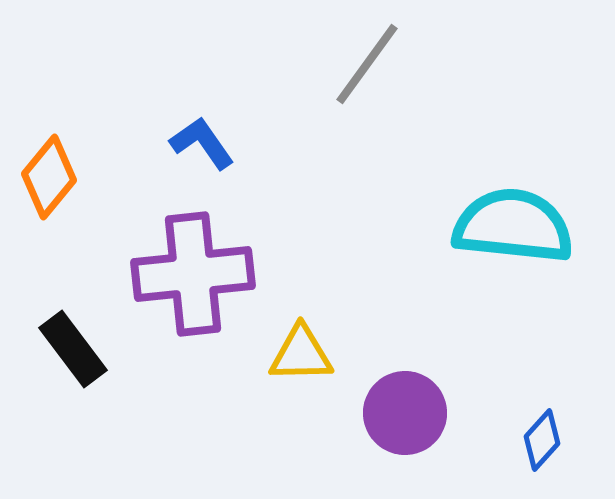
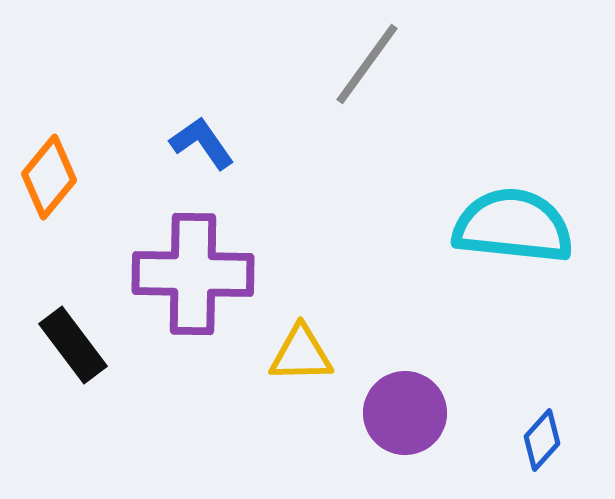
purple cross: rotated 7 degrees clockwise
black rectangle: moved 4 px up
